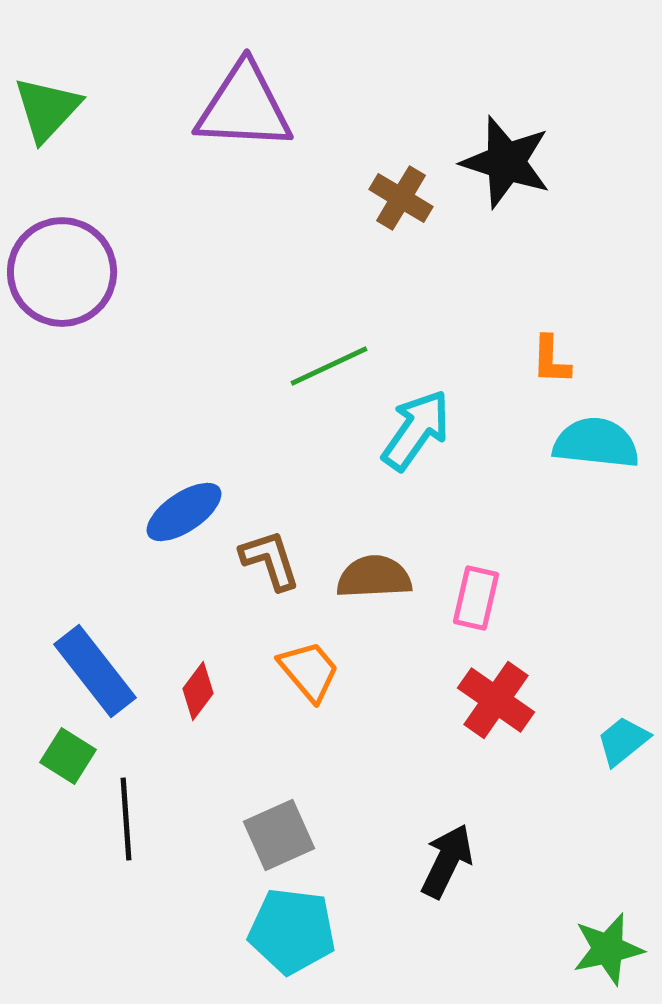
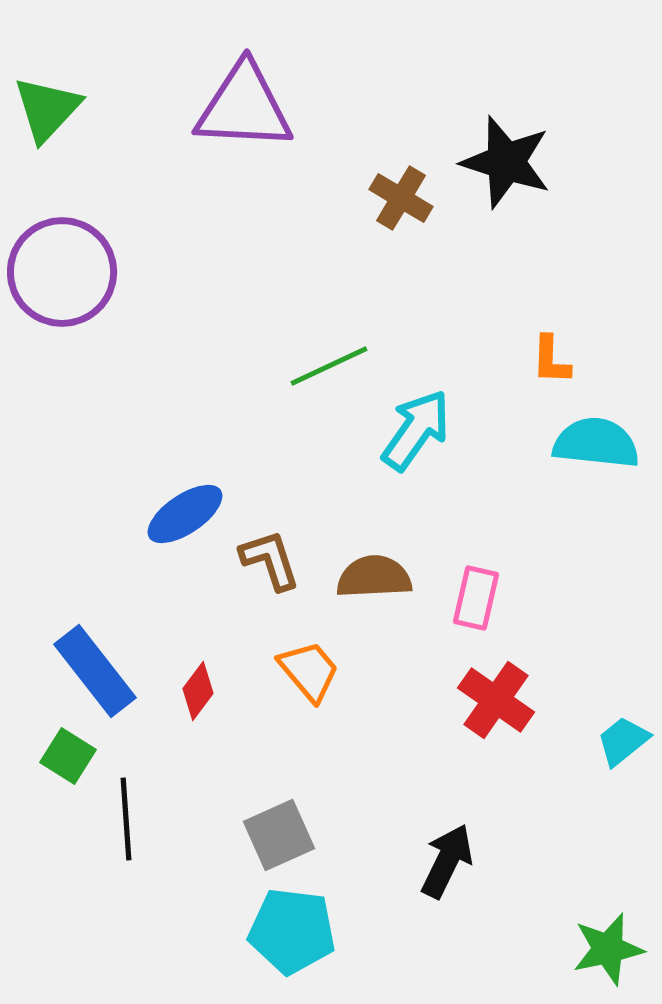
blue ellipse: moved 1 px right, 2 px down
